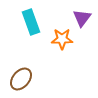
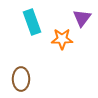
cyan rectangle: moved 1 px right
brown ellipse: rotated 40 degrees counterclockwise
